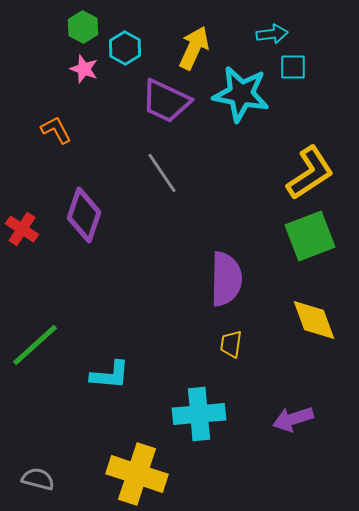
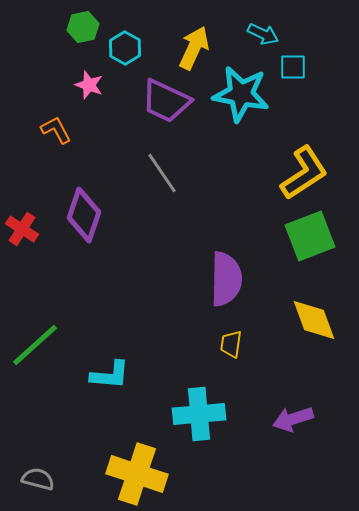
green hexagon: rotated 20 degrees clockwise
cyan arrow: moved 9 px left; rotated 32 degrees clockwise
pink star: moved 5 px right, 16 px down
yellow L-shape: moved 6 px left
